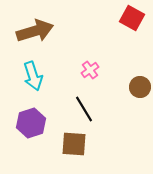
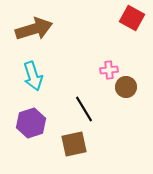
brown arrow: moved 1 px left, 2 px up
pink cross: moved 19 px right; rotated 30 degrees clockwise
brown circle: moved 14 px left
brown square: rotated 16 degrees counterclockwise
